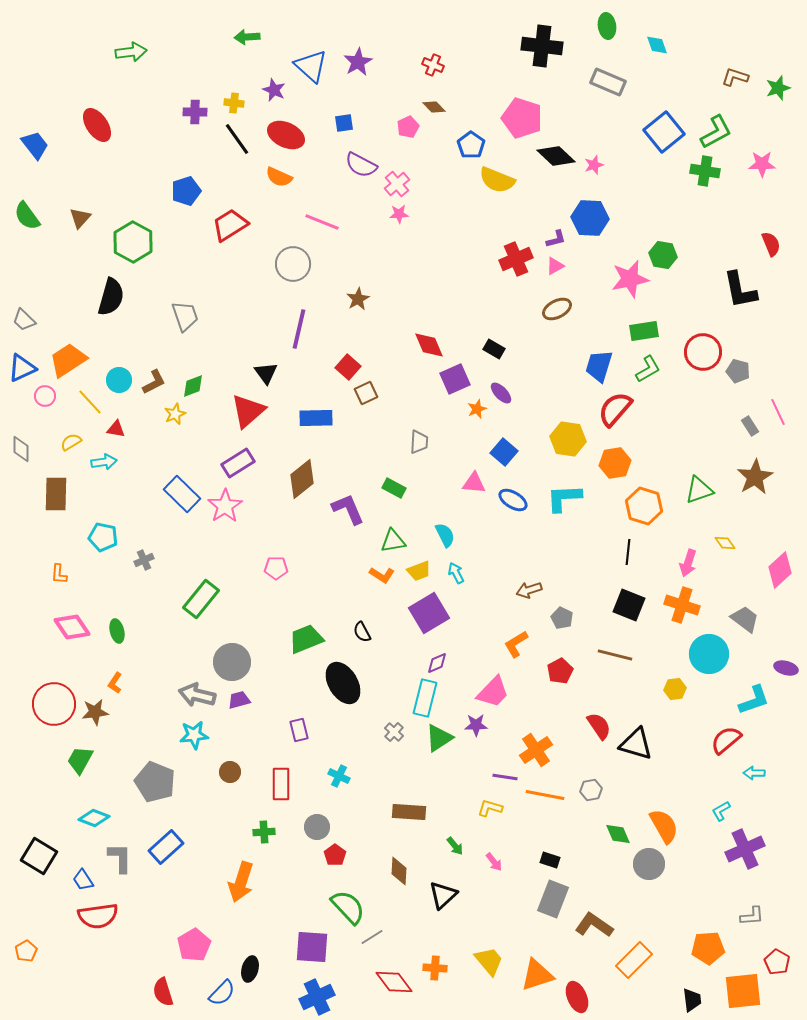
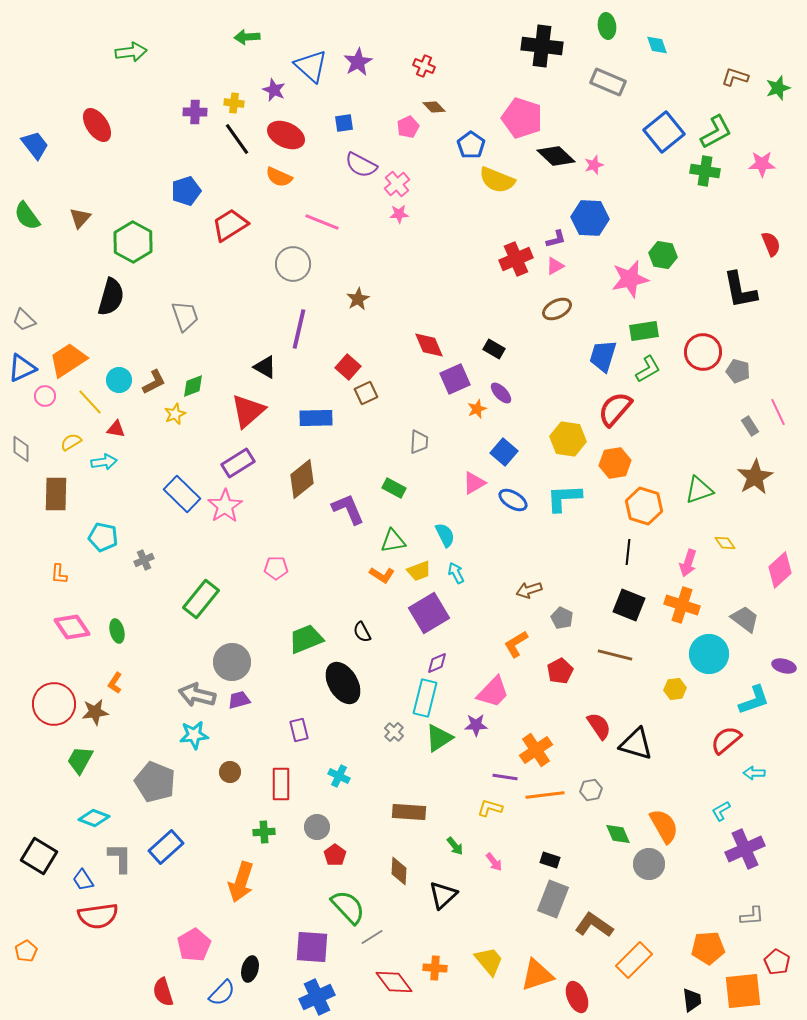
red cross at (433, 65): moved 9 px left, 1 px down
blue trapezoid at (599, 366): moved 4 px right, 10 px up
black triangle at (266, 373): moved 1 px left, 6 px up; rotated 25 degrees counterclockwise
pink triangle at (474, 483): rotated 35 degrees counterclockwise
purple ellipse at (786, 668): moved 2 px left, 2 px up
orange line at (545, 795): rotated 18 degrees counterclockwise
